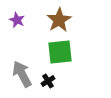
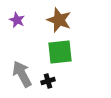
brown star: rotated 20 degrees counterclockwise
black cross: rotated 16 degrees clockwise
